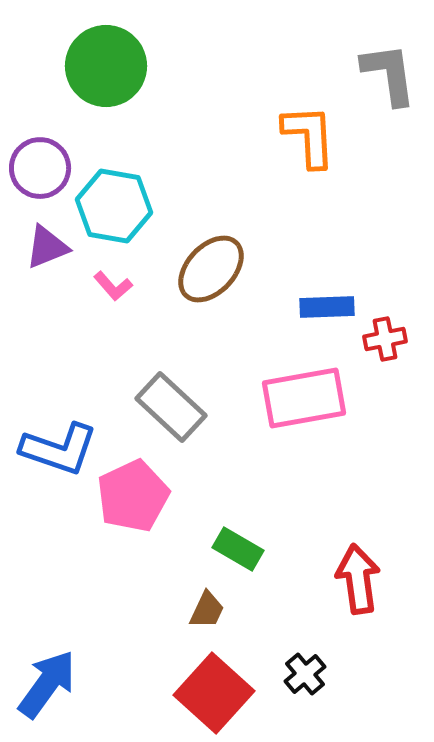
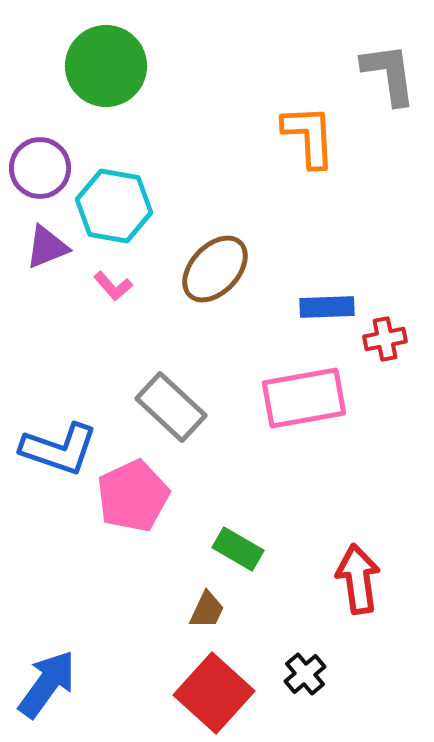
brown ellipse: moved 4 px right
